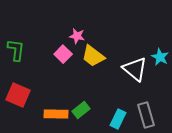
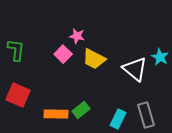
yellow trapezoid: moved 1 px right, 3 px down; rotated 10 degrees counterclockwise
